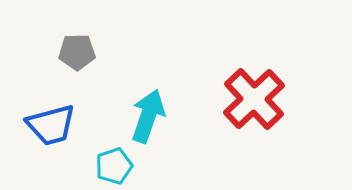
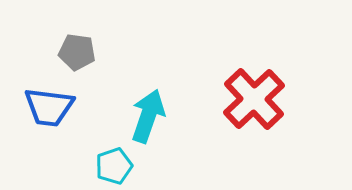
gray pentagon: rotated 9 degrees clockwise
blue trapezoid: moved 2 px left, 18 px up; rotated 22 degrees clockwise
